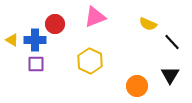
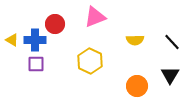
yellow semicircle: moved 13 px left, 16 px down; rotated 24 degrees counterclockwise
